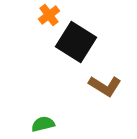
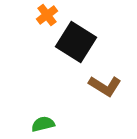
orange cross: moved 2 px left
